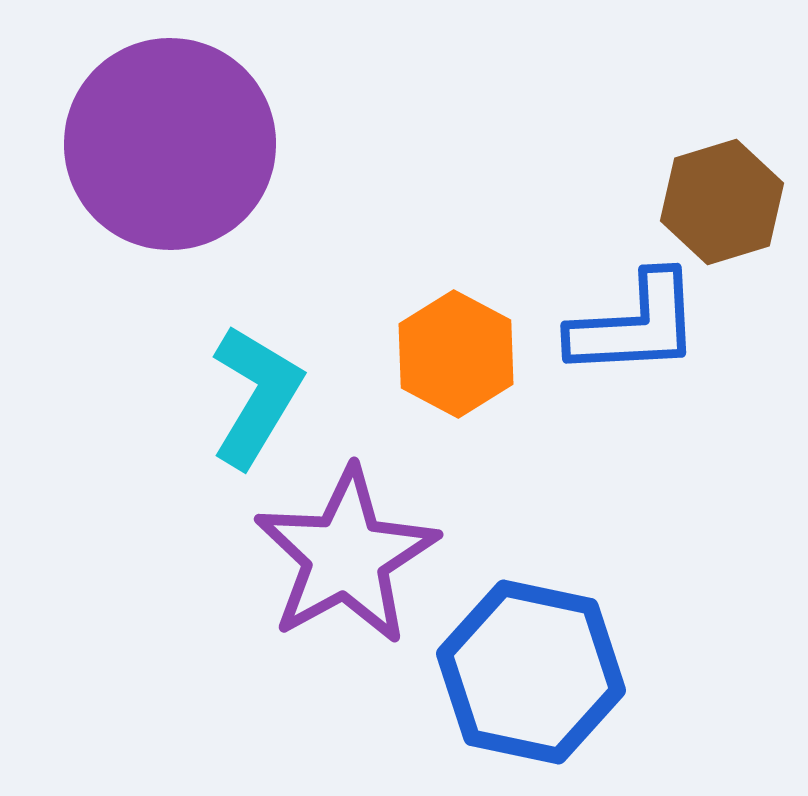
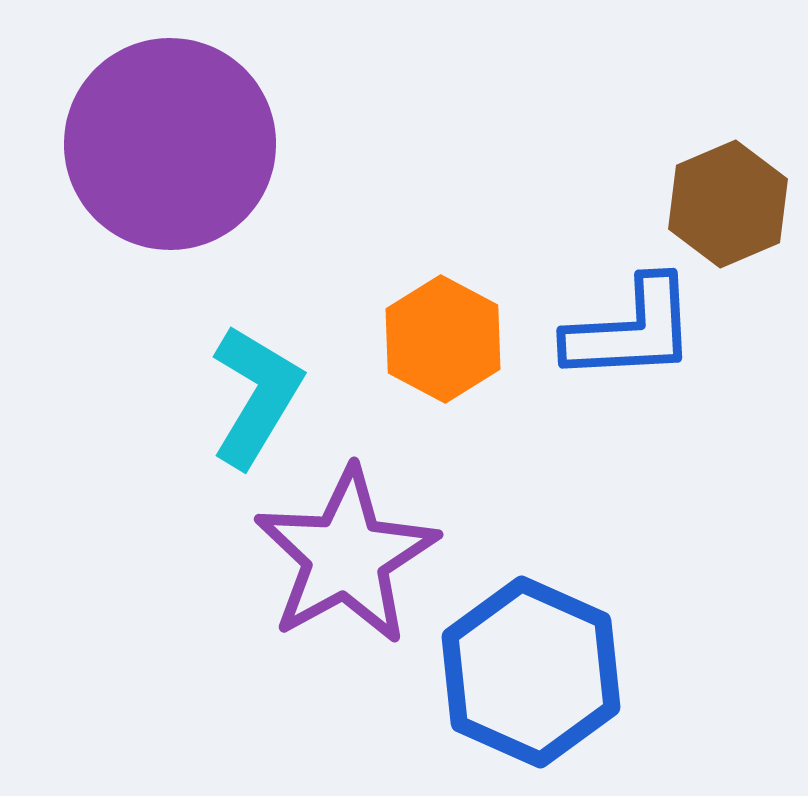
brown hexagon: moved 6 px right, 2 px down; rotated 6 degrees counterclockwise
blue L-shape: moved 4 px left, 5 px down
orange hexagon: moved 13 px left, 15 px up
blue hexagon: rotated 12 degrees clockwise
